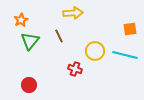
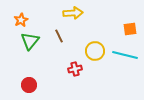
red cross: rotated 32 degrees counterclockwise
